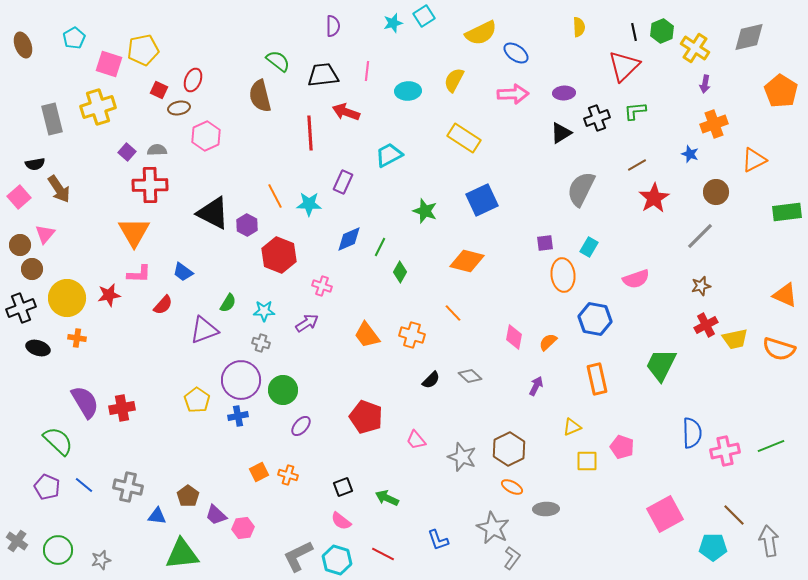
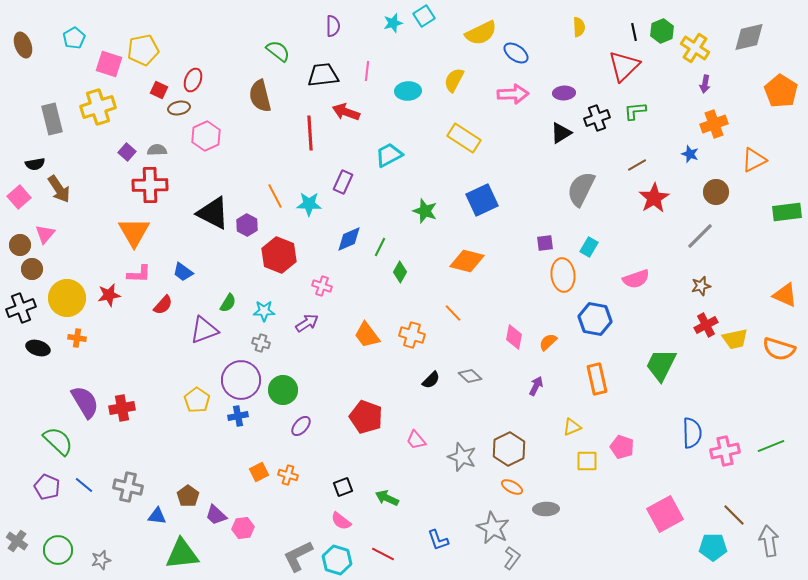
green semicircle at (278, 61): moved 10 px up
